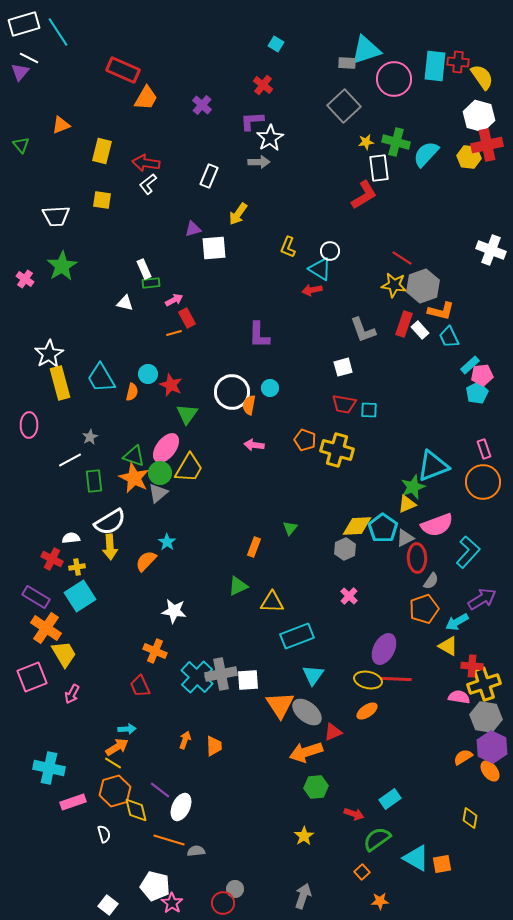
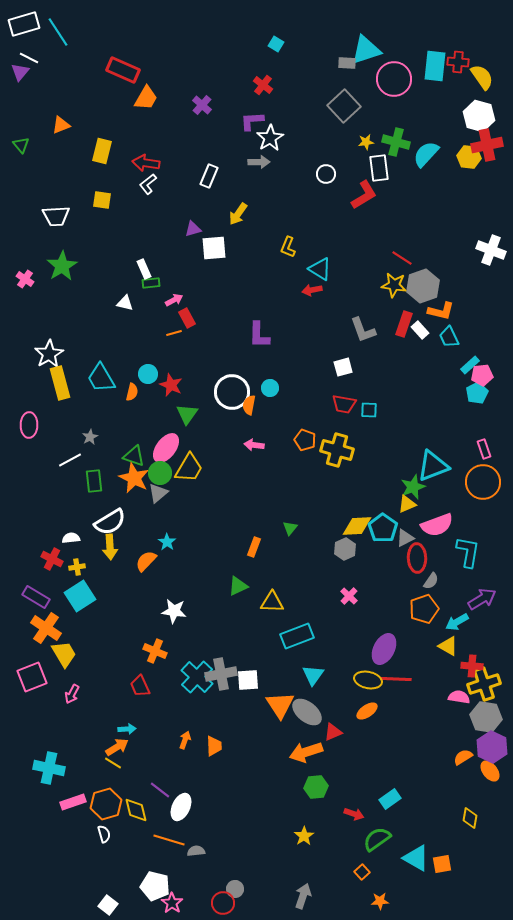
white circle at (330, 251): moved 4 px left, 77 px up
cyan L-shape at (468, 552): rotated 32 degrees counterclockwise
orange hexagon at (115, 791): moved 9 px left, 13 px down
